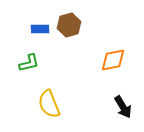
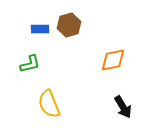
green L-shape: moved 1 px right, 1 px down
